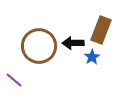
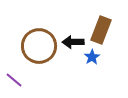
black arrow: moved 1 px up
